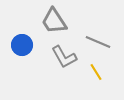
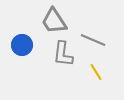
gray line: moved 5 px left, 2 px up
gray L-shape: moved 1 px left, 3 px up; rotated 36 degrees clockwise
